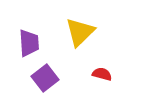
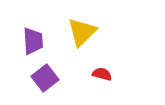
yellow triangle: moved 2 px right
purple trapezoid: moved 4 px right, 2 px up
